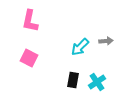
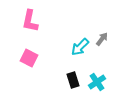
gray arrow: moved 4 px left, 2 px up; rotated 48 degrees counterclockwise
black rectangle: rotated 28 degrees counterclockwise
